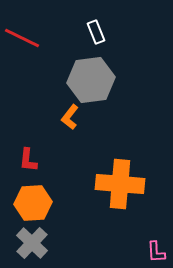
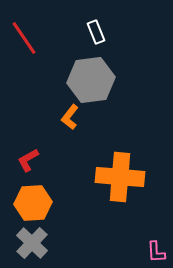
red line: moved 2 px right; rotated 30 degrees clockwise
red L-shape: rotated 55 degrees clockwise
orange cross: moved 7 px up
